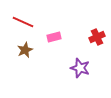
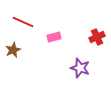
brown star: moved 12 px left
